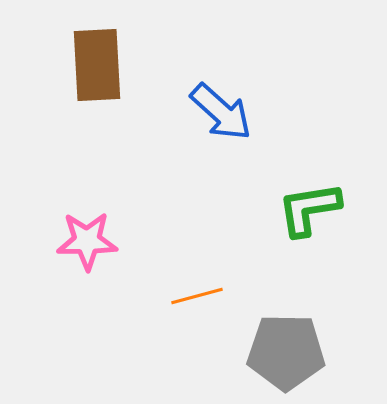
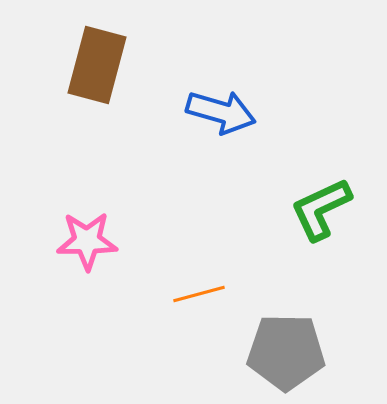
brown rectangle: rotated 18 degrees clockwise
blue arrow: rotated 26 degrees counterclockwise
green L-shape: moved 12 px right; rotated 16 degrees counterclockwise
orange line: moved 2 px right, 2 px up
